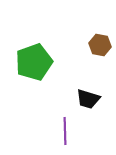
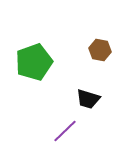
brown hexagon: moved 5 px down
purple line: rotated 48 degrees clockwise
